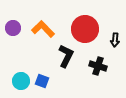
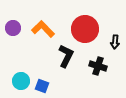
black arrow: moved 2 px down
blue square: moved 5 px down
